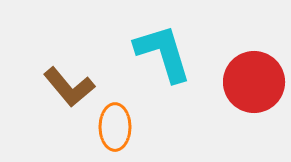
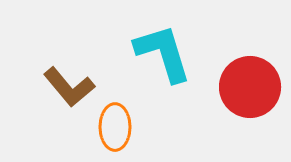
red circle: moved 4 px left, 5 px down
